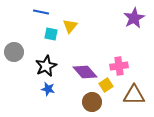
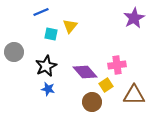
blue line: rotated 35 degrees counterclockwise
pink cross: moved 2 px left, 1 px up
